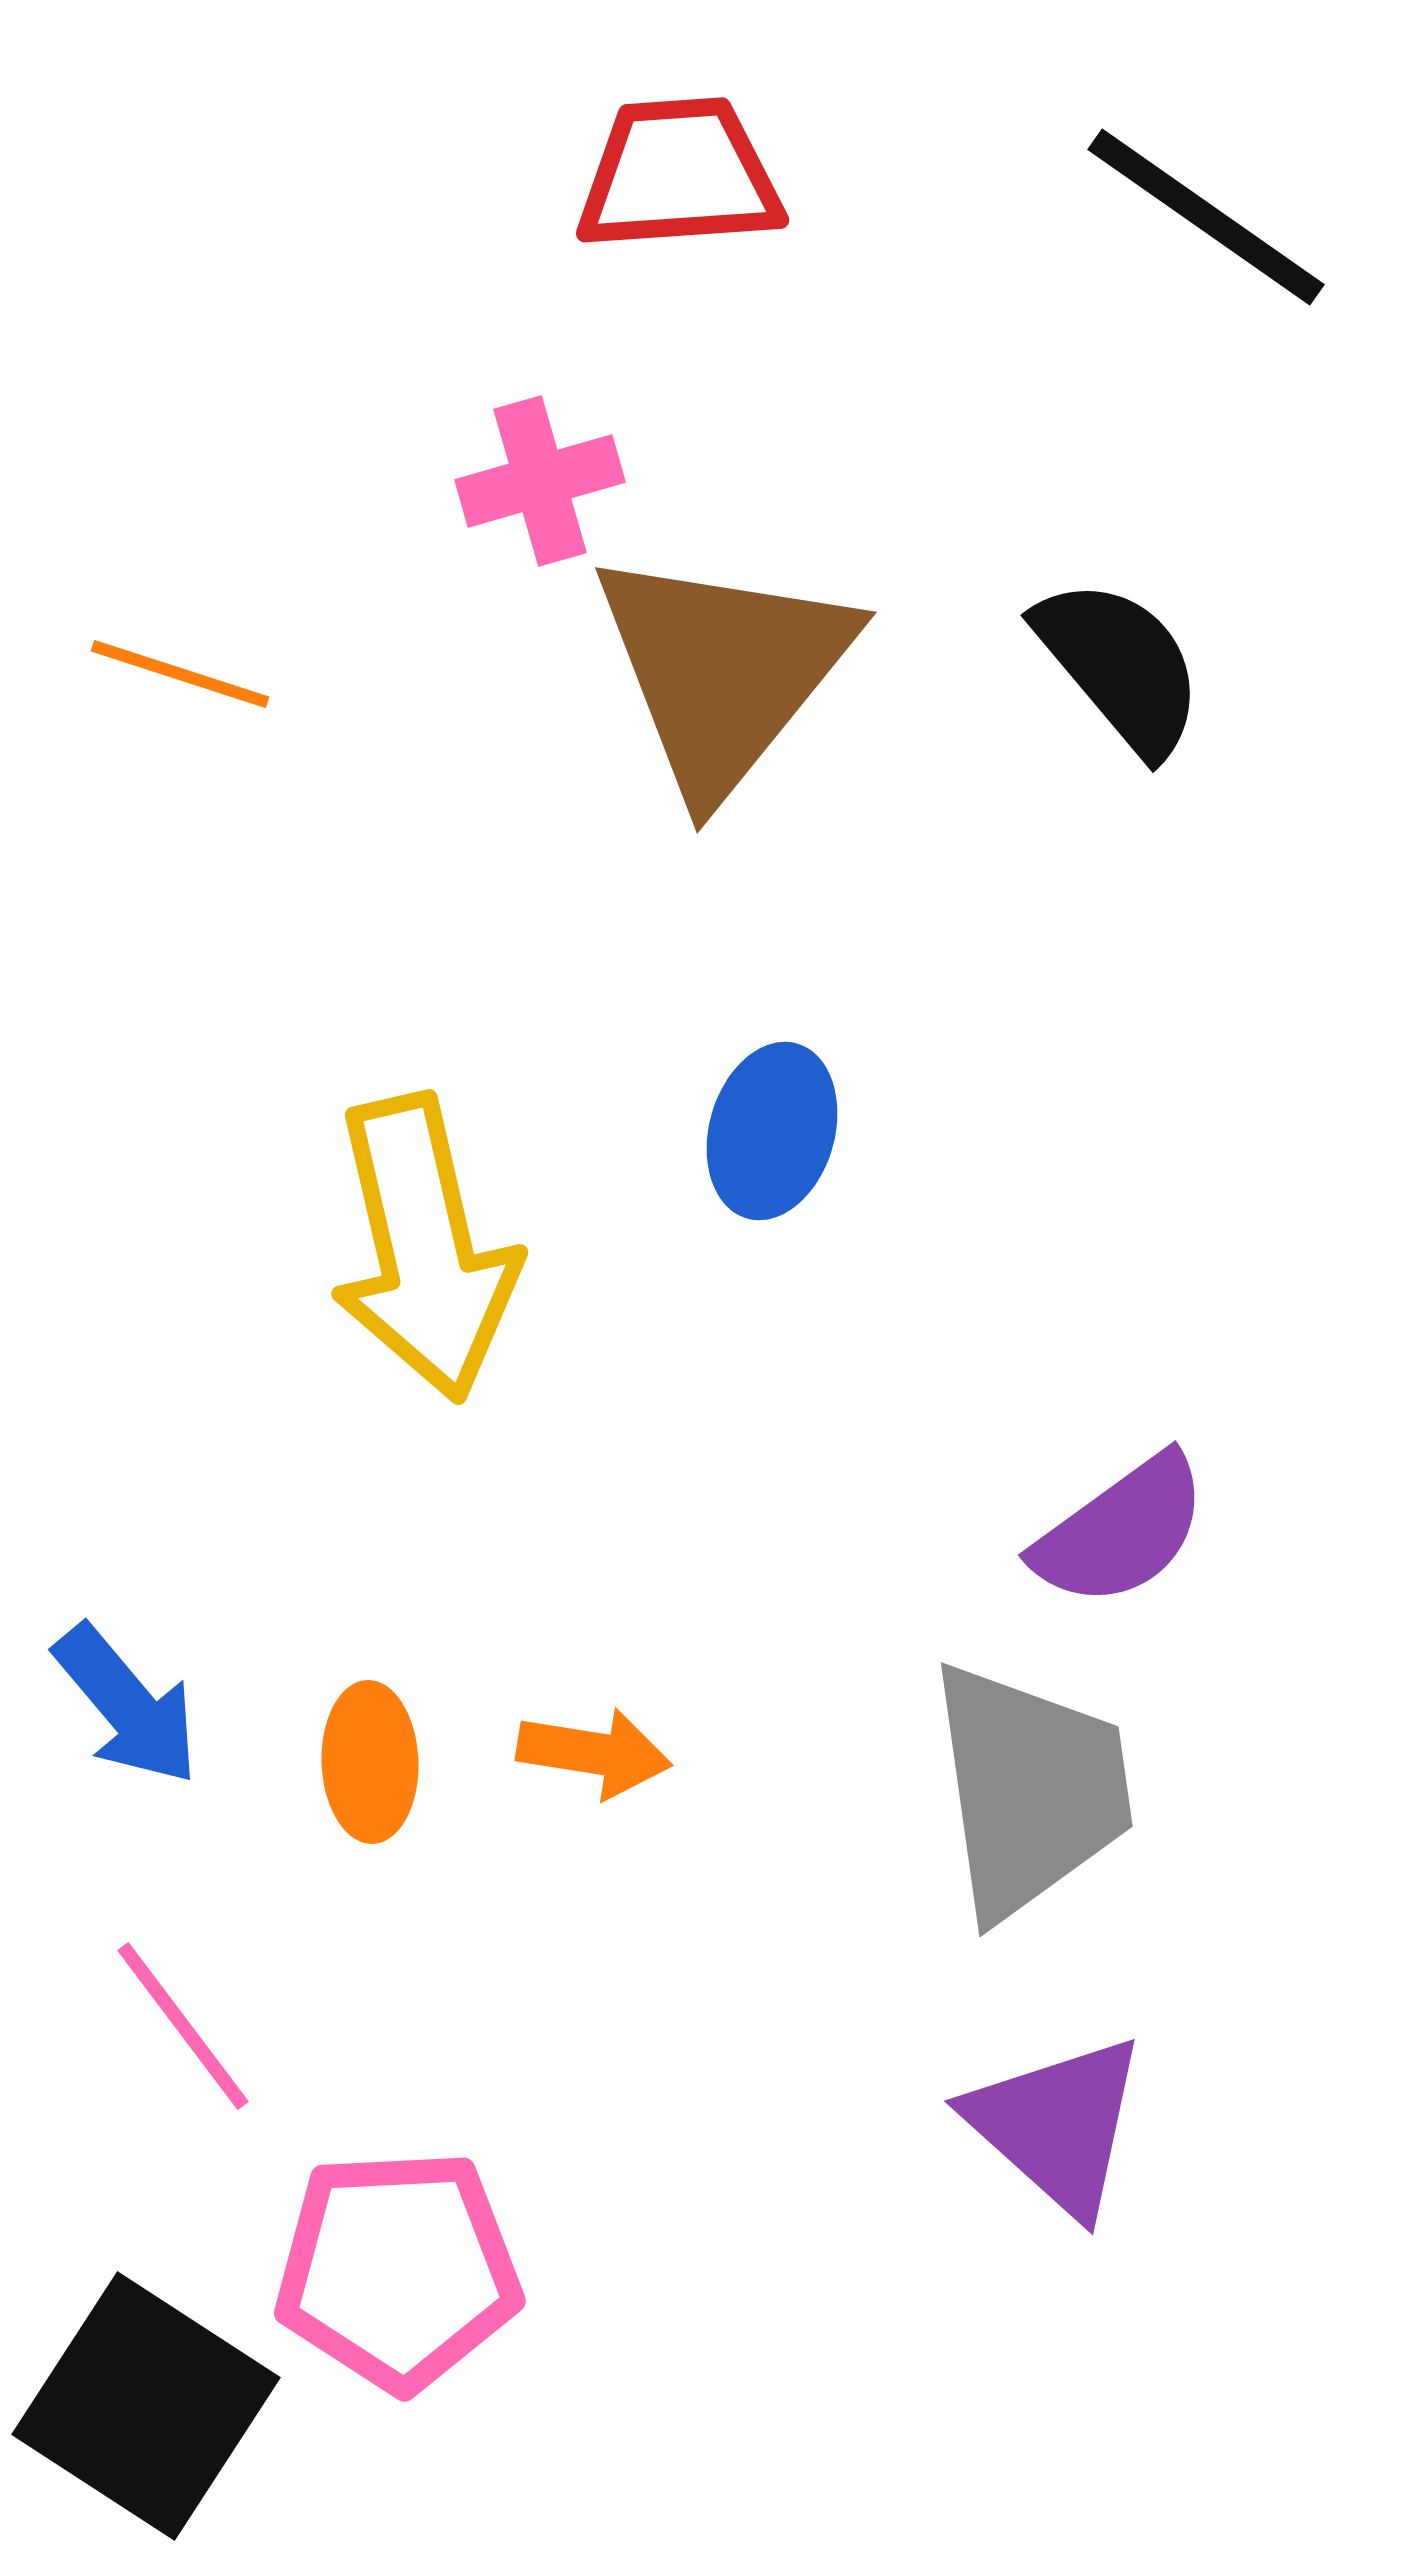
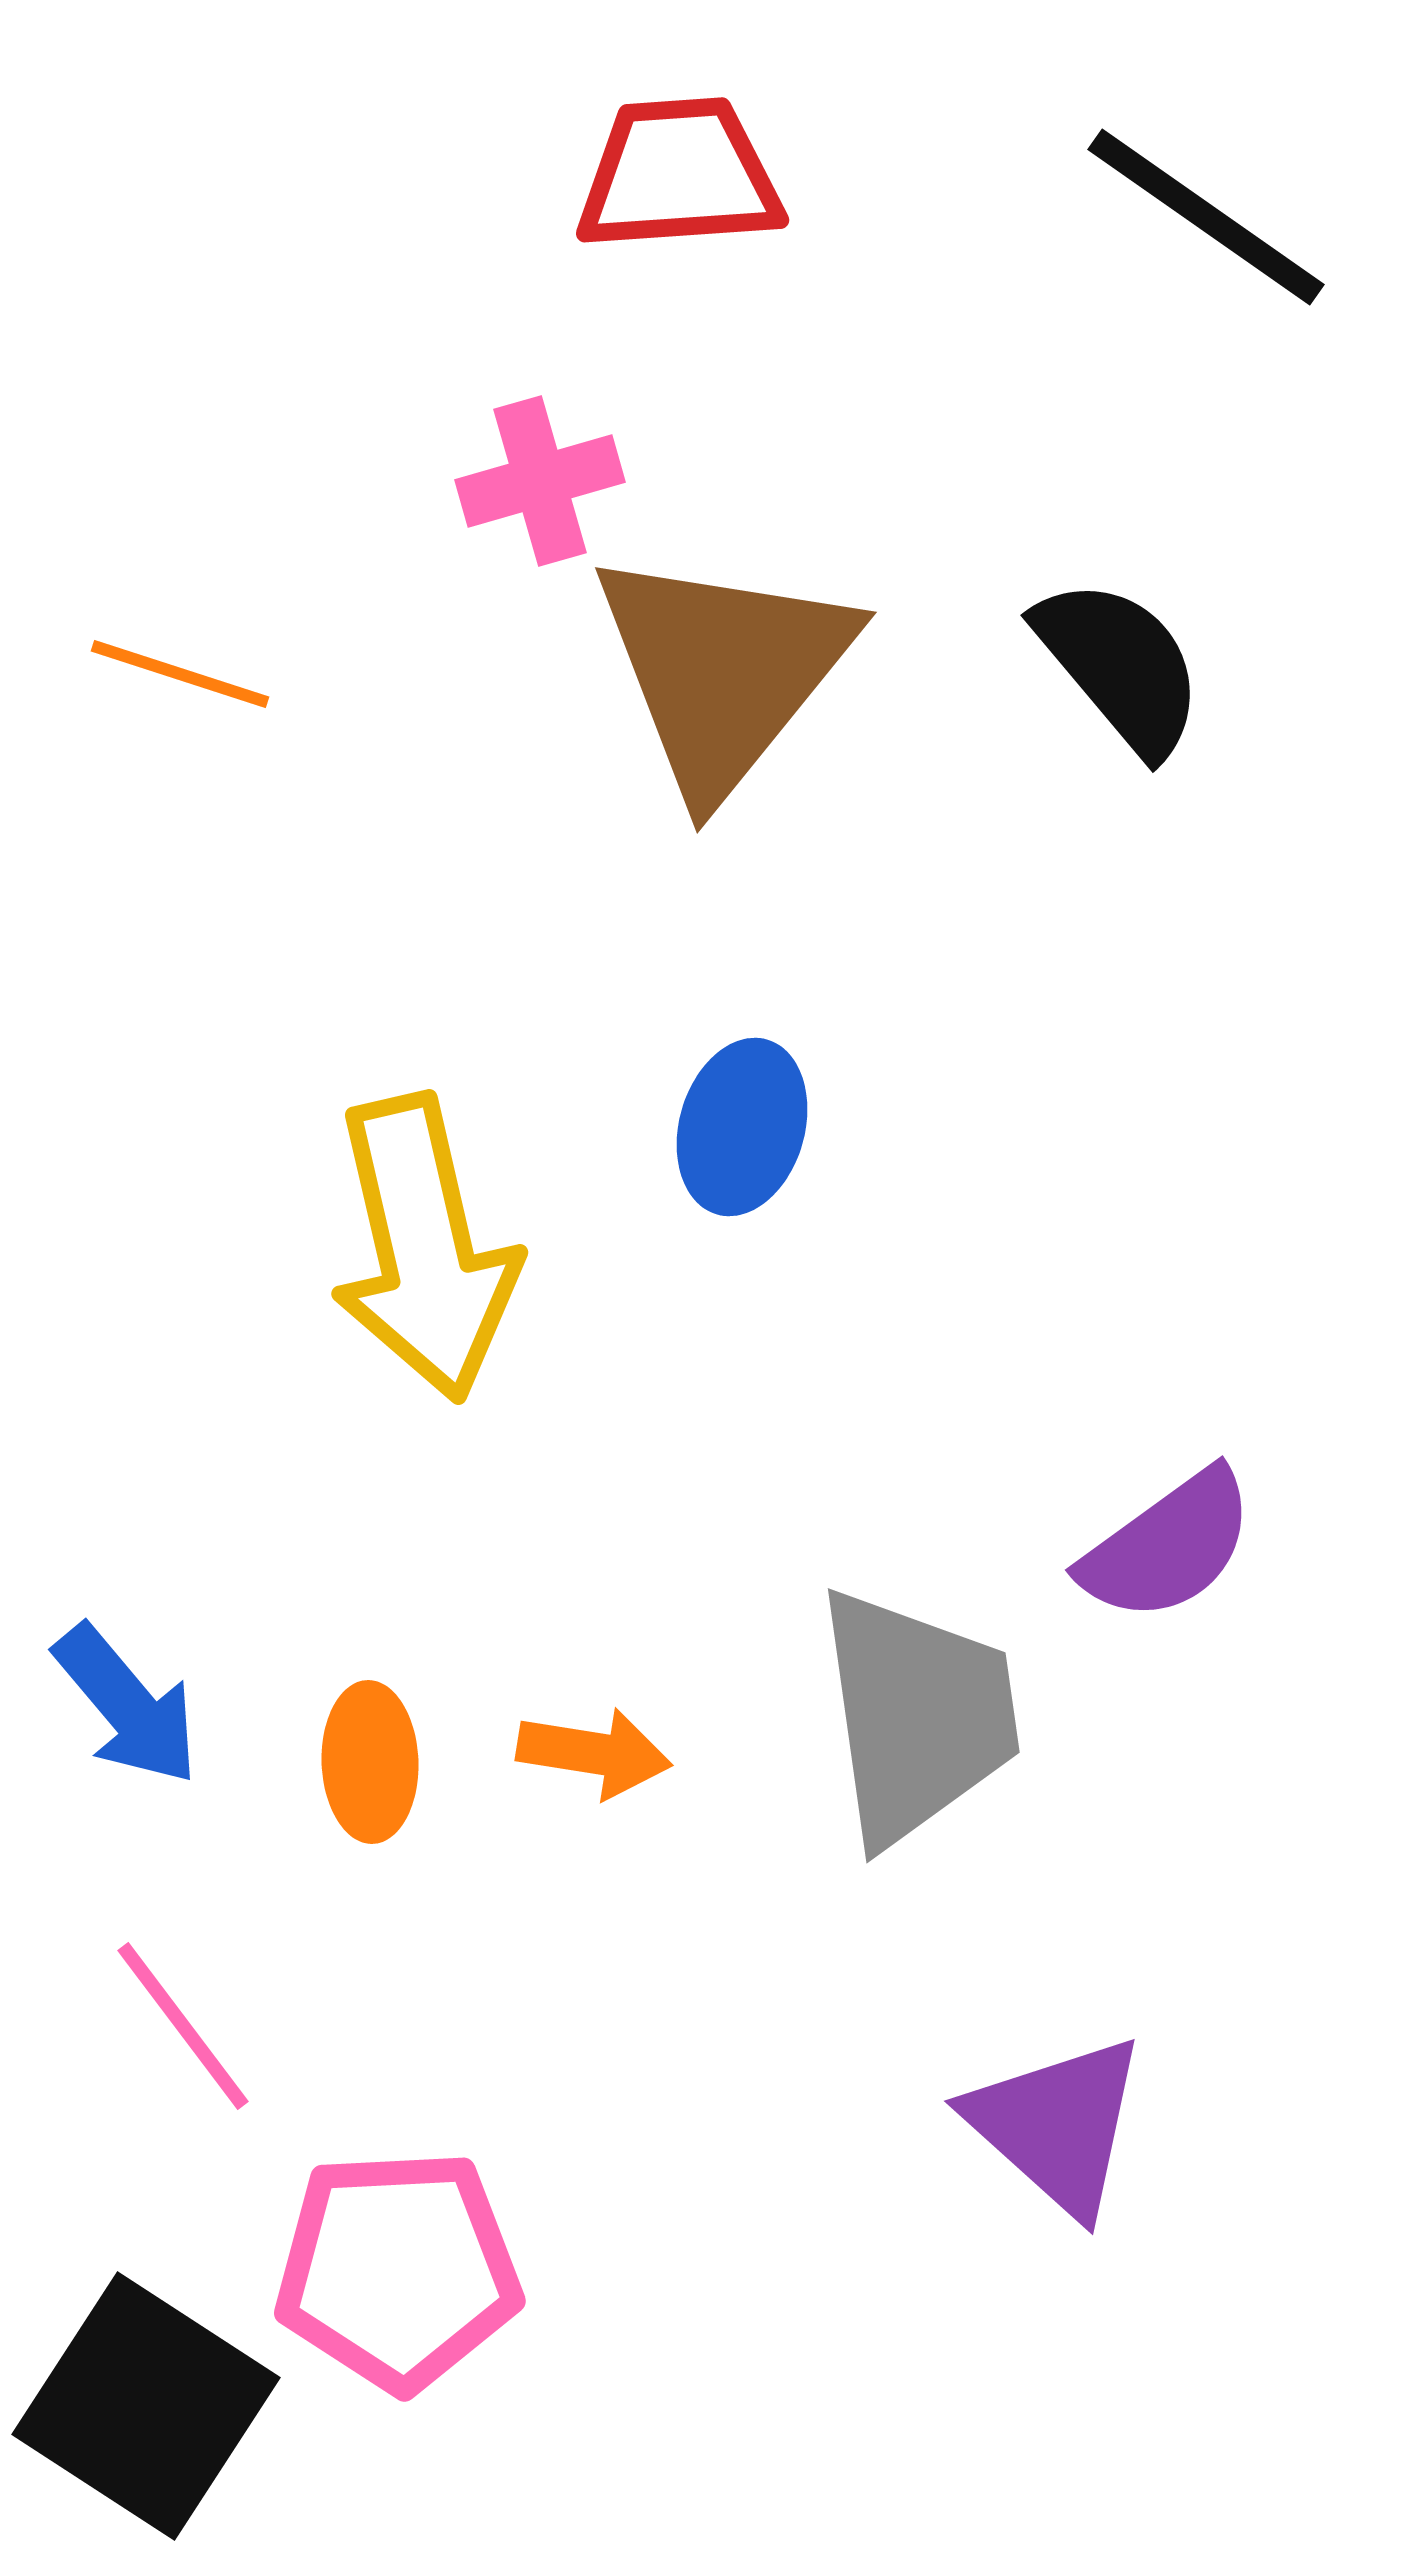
blue ellipse: moved 30 px left, 4 px up
purple semicircle: moved 47 px right, 15 px down
gray trapezoid: moved 113 px left, 74 px up
